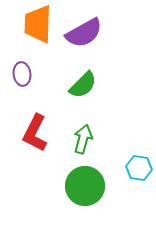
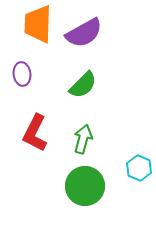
cyan hexagon: rotated 15 degrees clockwise
